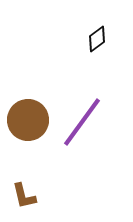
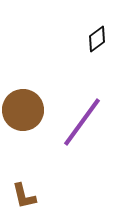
brown circle: moved 5 px left, 10 px up
